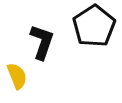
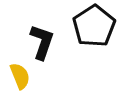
yellow semicircle: moved 3 px right
